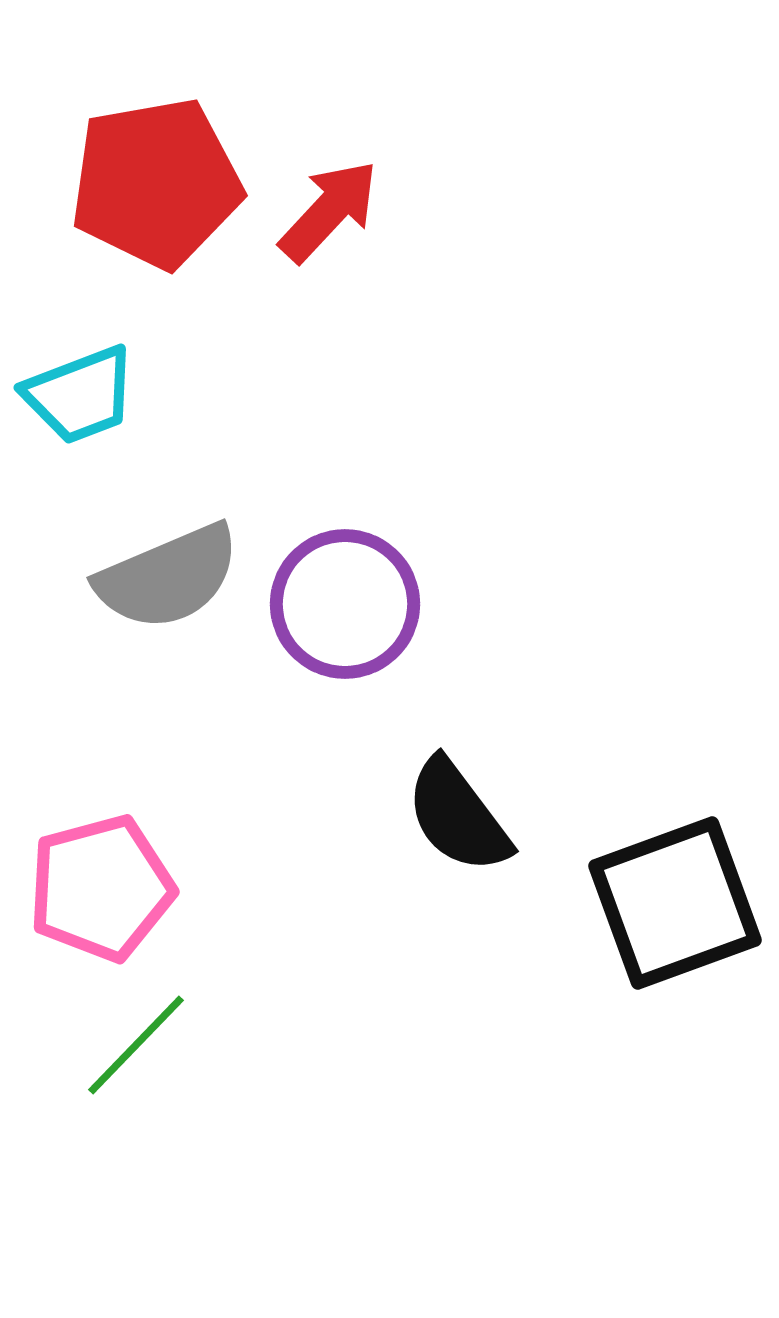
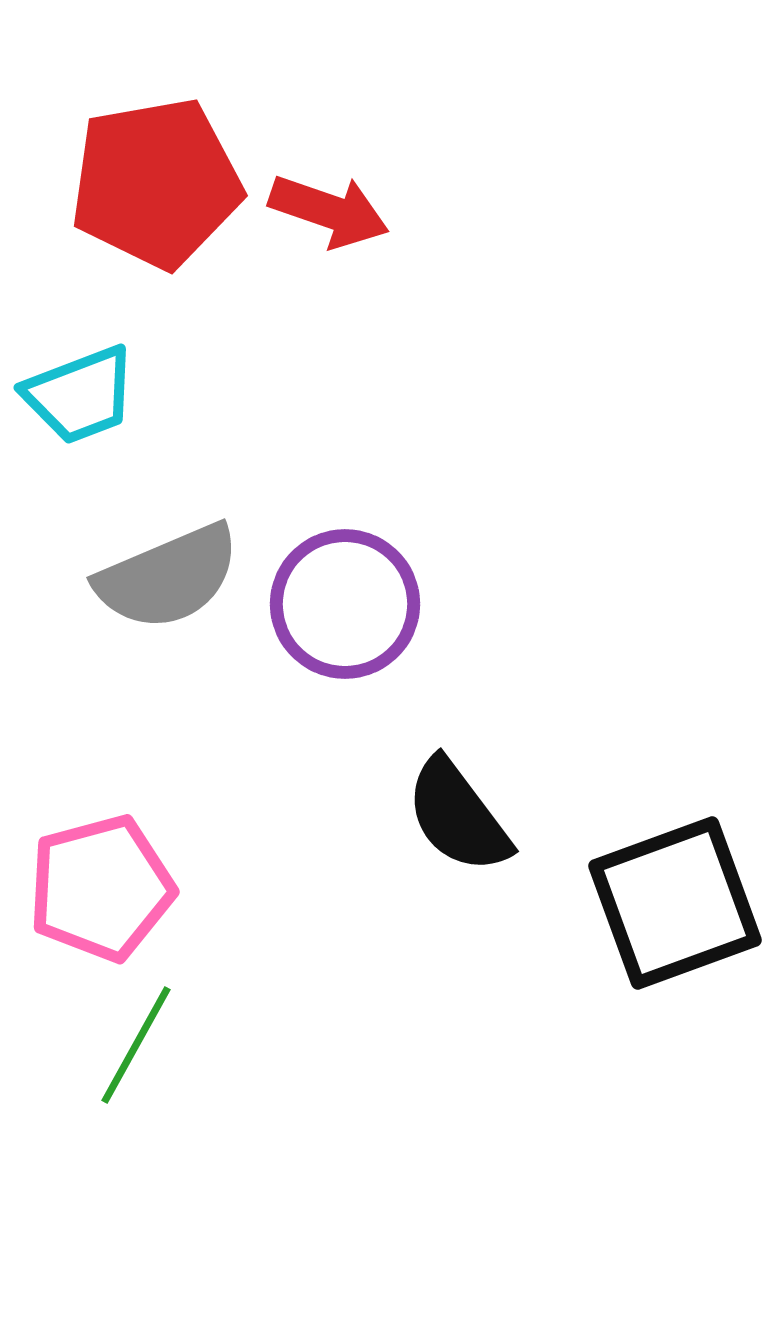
red arrow: rotated 66 degrees clockwise
green line: rotated 15 degrees counterclockwise
